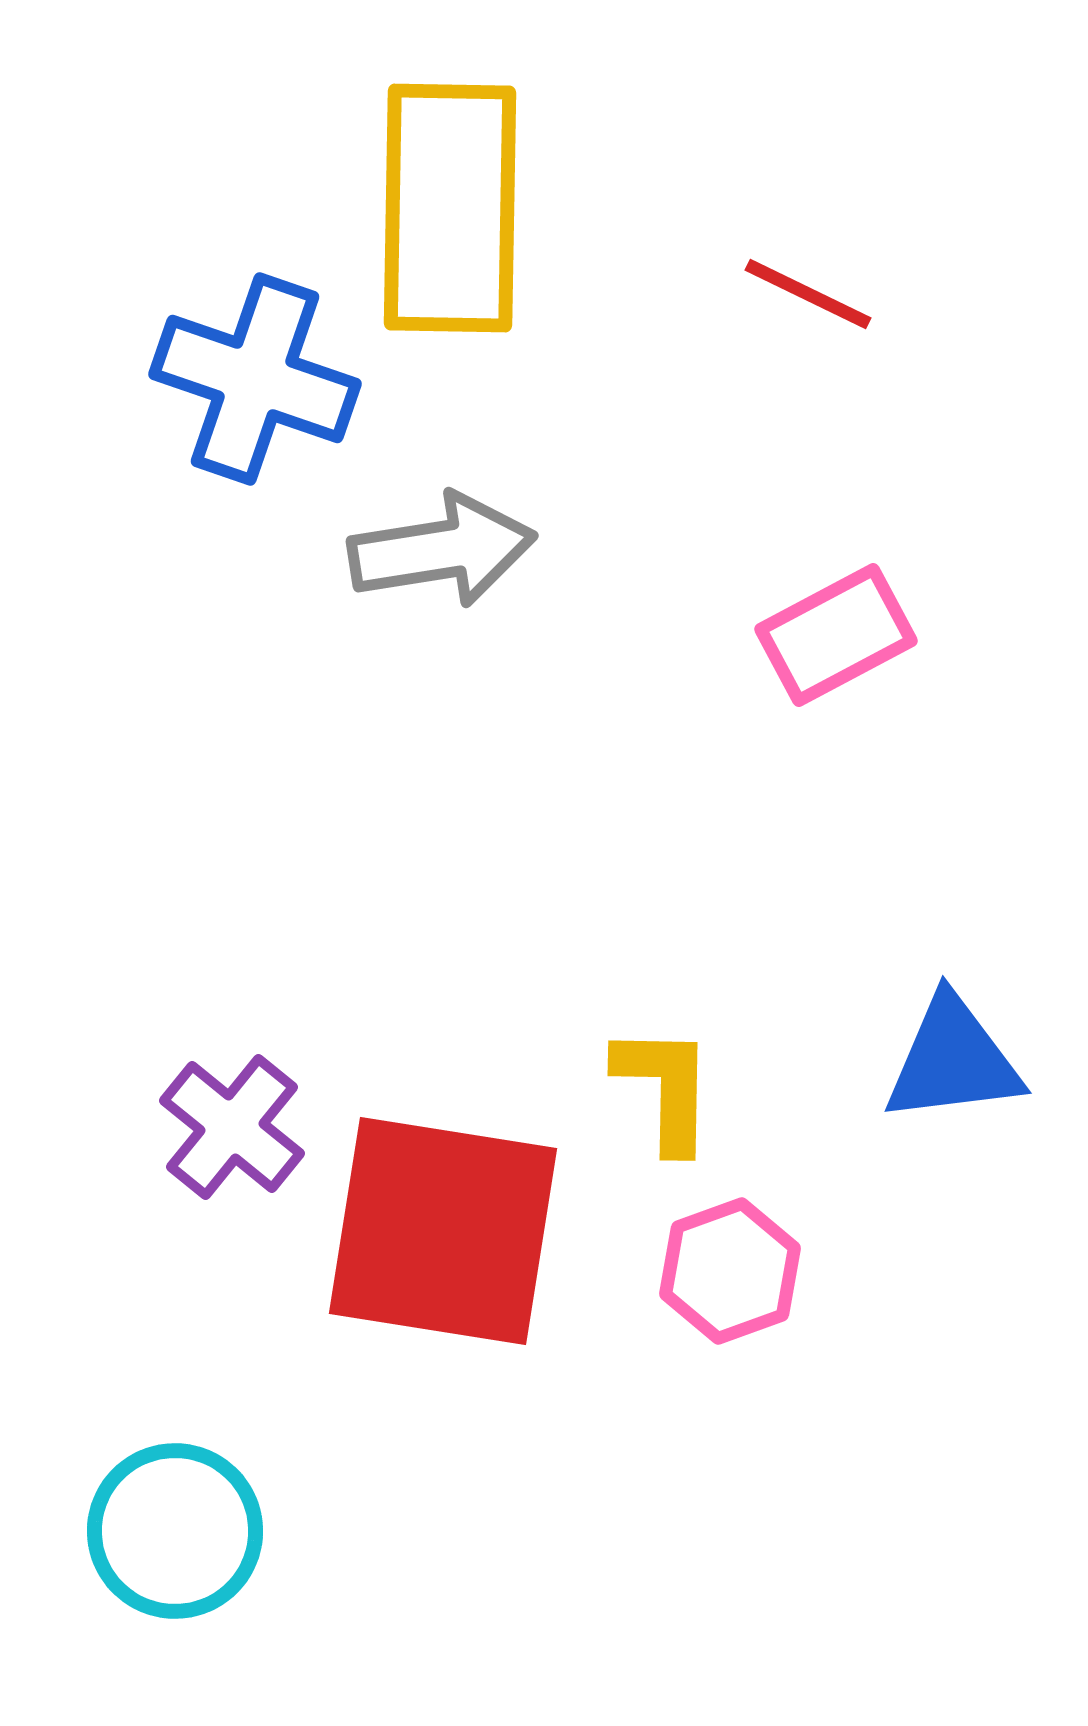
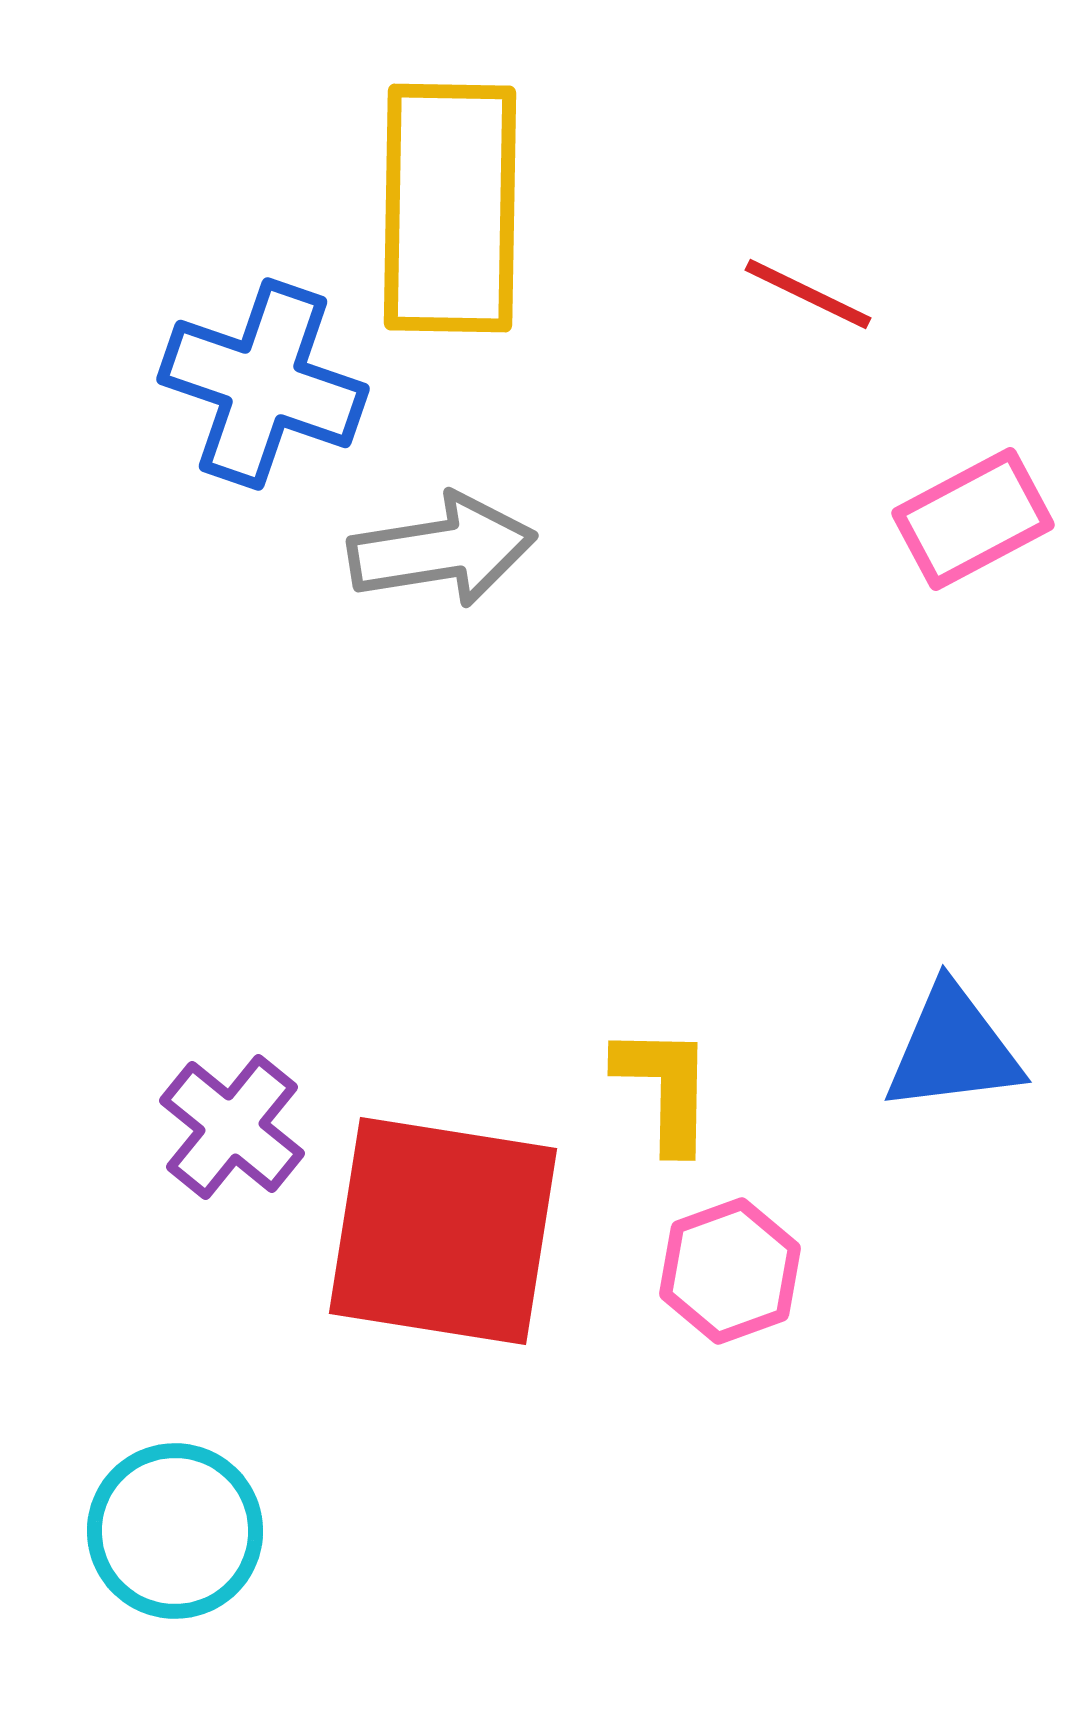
blue cross: moved 8 px right, 5 px down
pink rectangle: moved 137 px right, 116 px up
blue triangle: moved 11 px up
